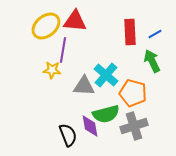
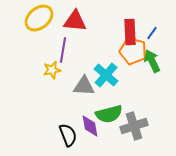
yellow ellipse: moved 7 px left, 8 px up
blue line: moved 3 px left, 1 px up; rotated 24 degrees counterclockwise
yellow star: rotated 18 degrees counterclockwise
orange pentagon: moved 42 px up
green semicircle: moved 3 px right
